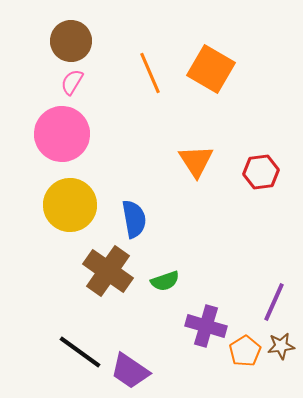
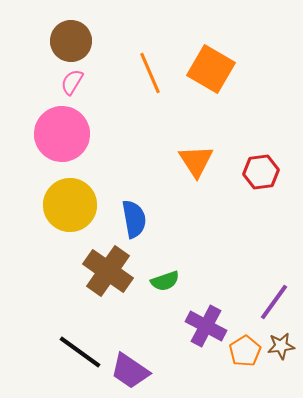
purple line: rotated 12 degrees clockwise
purple cross: rotated 12 degrees clockwise
